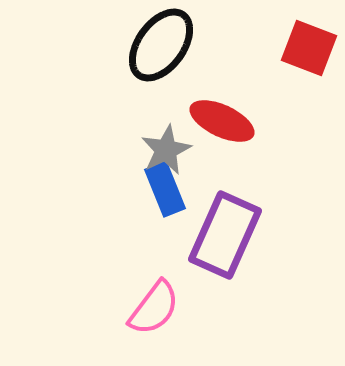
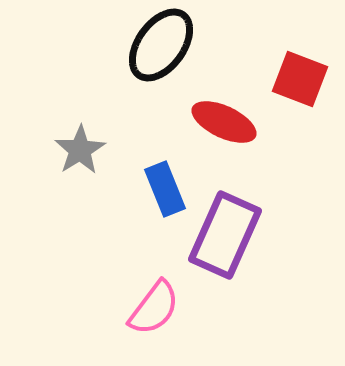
red square: moved 9 px left, 31 px down
red ellipse: moved 2 px right, 1 px down
gray star: moved 86 px left; rotated 6 degrees counterclockwise
